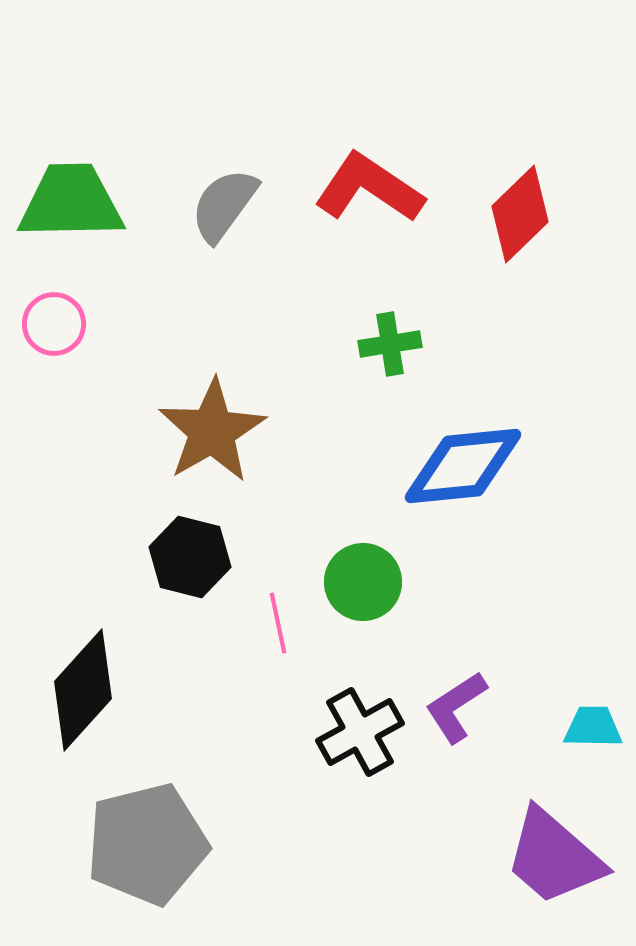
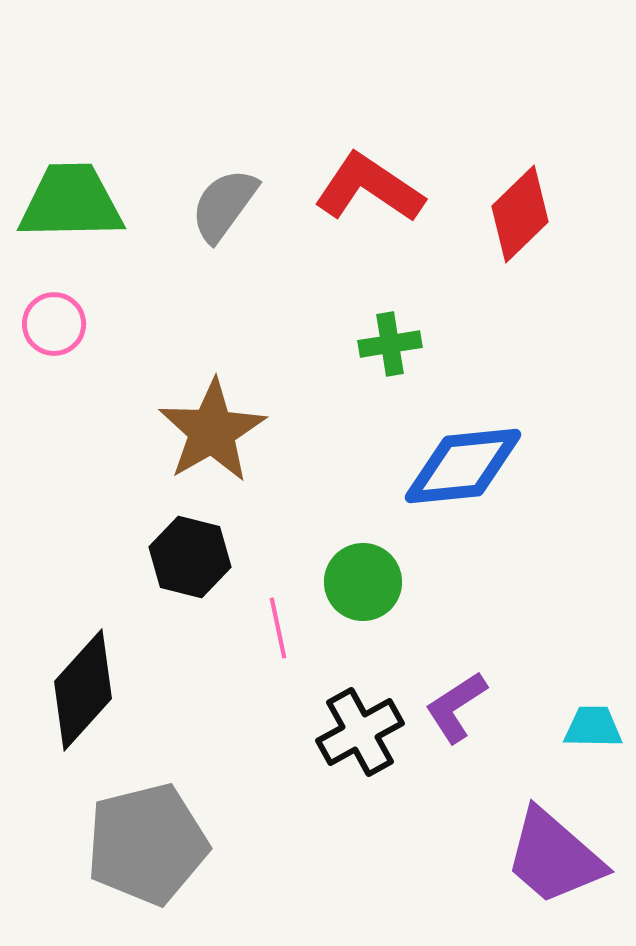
pink line: moved 5 px down
